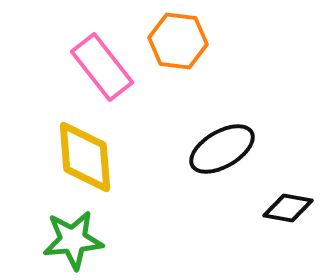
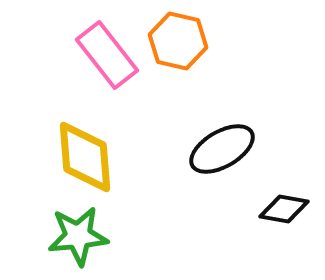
orange hexagon: rotated 6 degrees clockwise
pink rectangle: moved 5 px right, 12 px up
black diamond: moved 4 px left, 1 px down
green star: moved 5 px right, 4 px up
